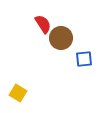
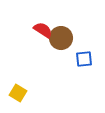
red semicircle: moved 6 px down; rotated 24 degrees counterclockwise
